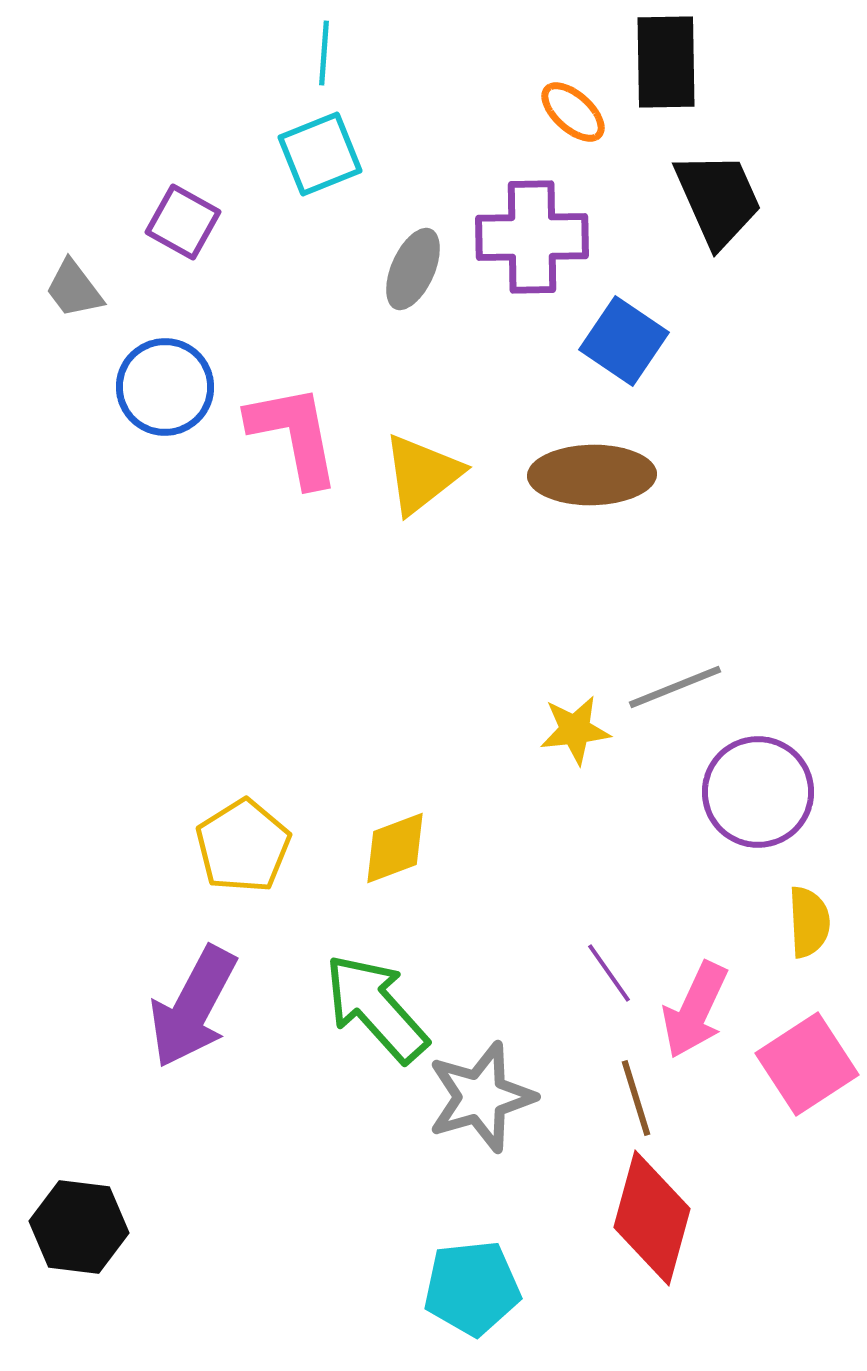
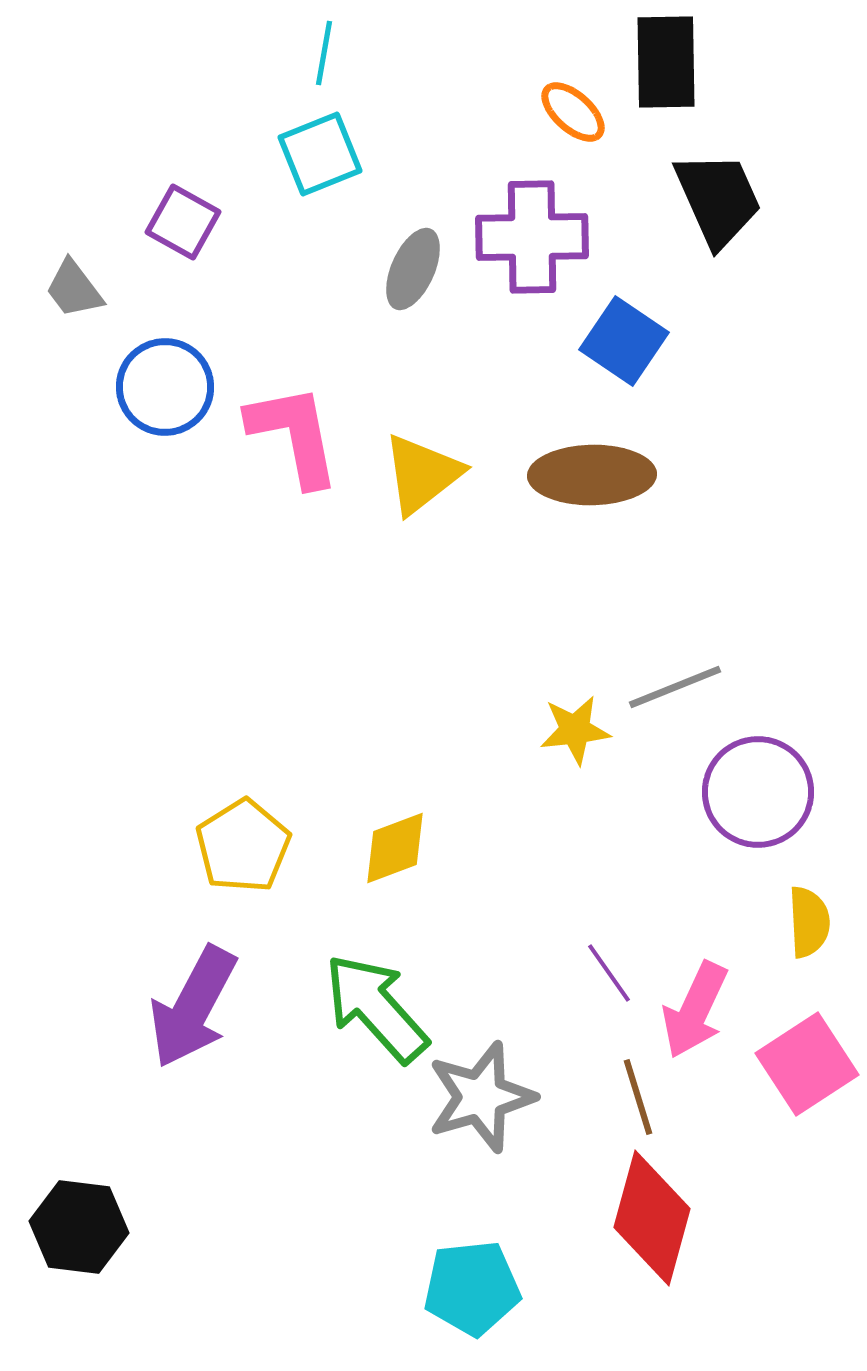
cyan line: rotated 6 degrees clockwise
brown line: moved 2 px right, 1 px up
